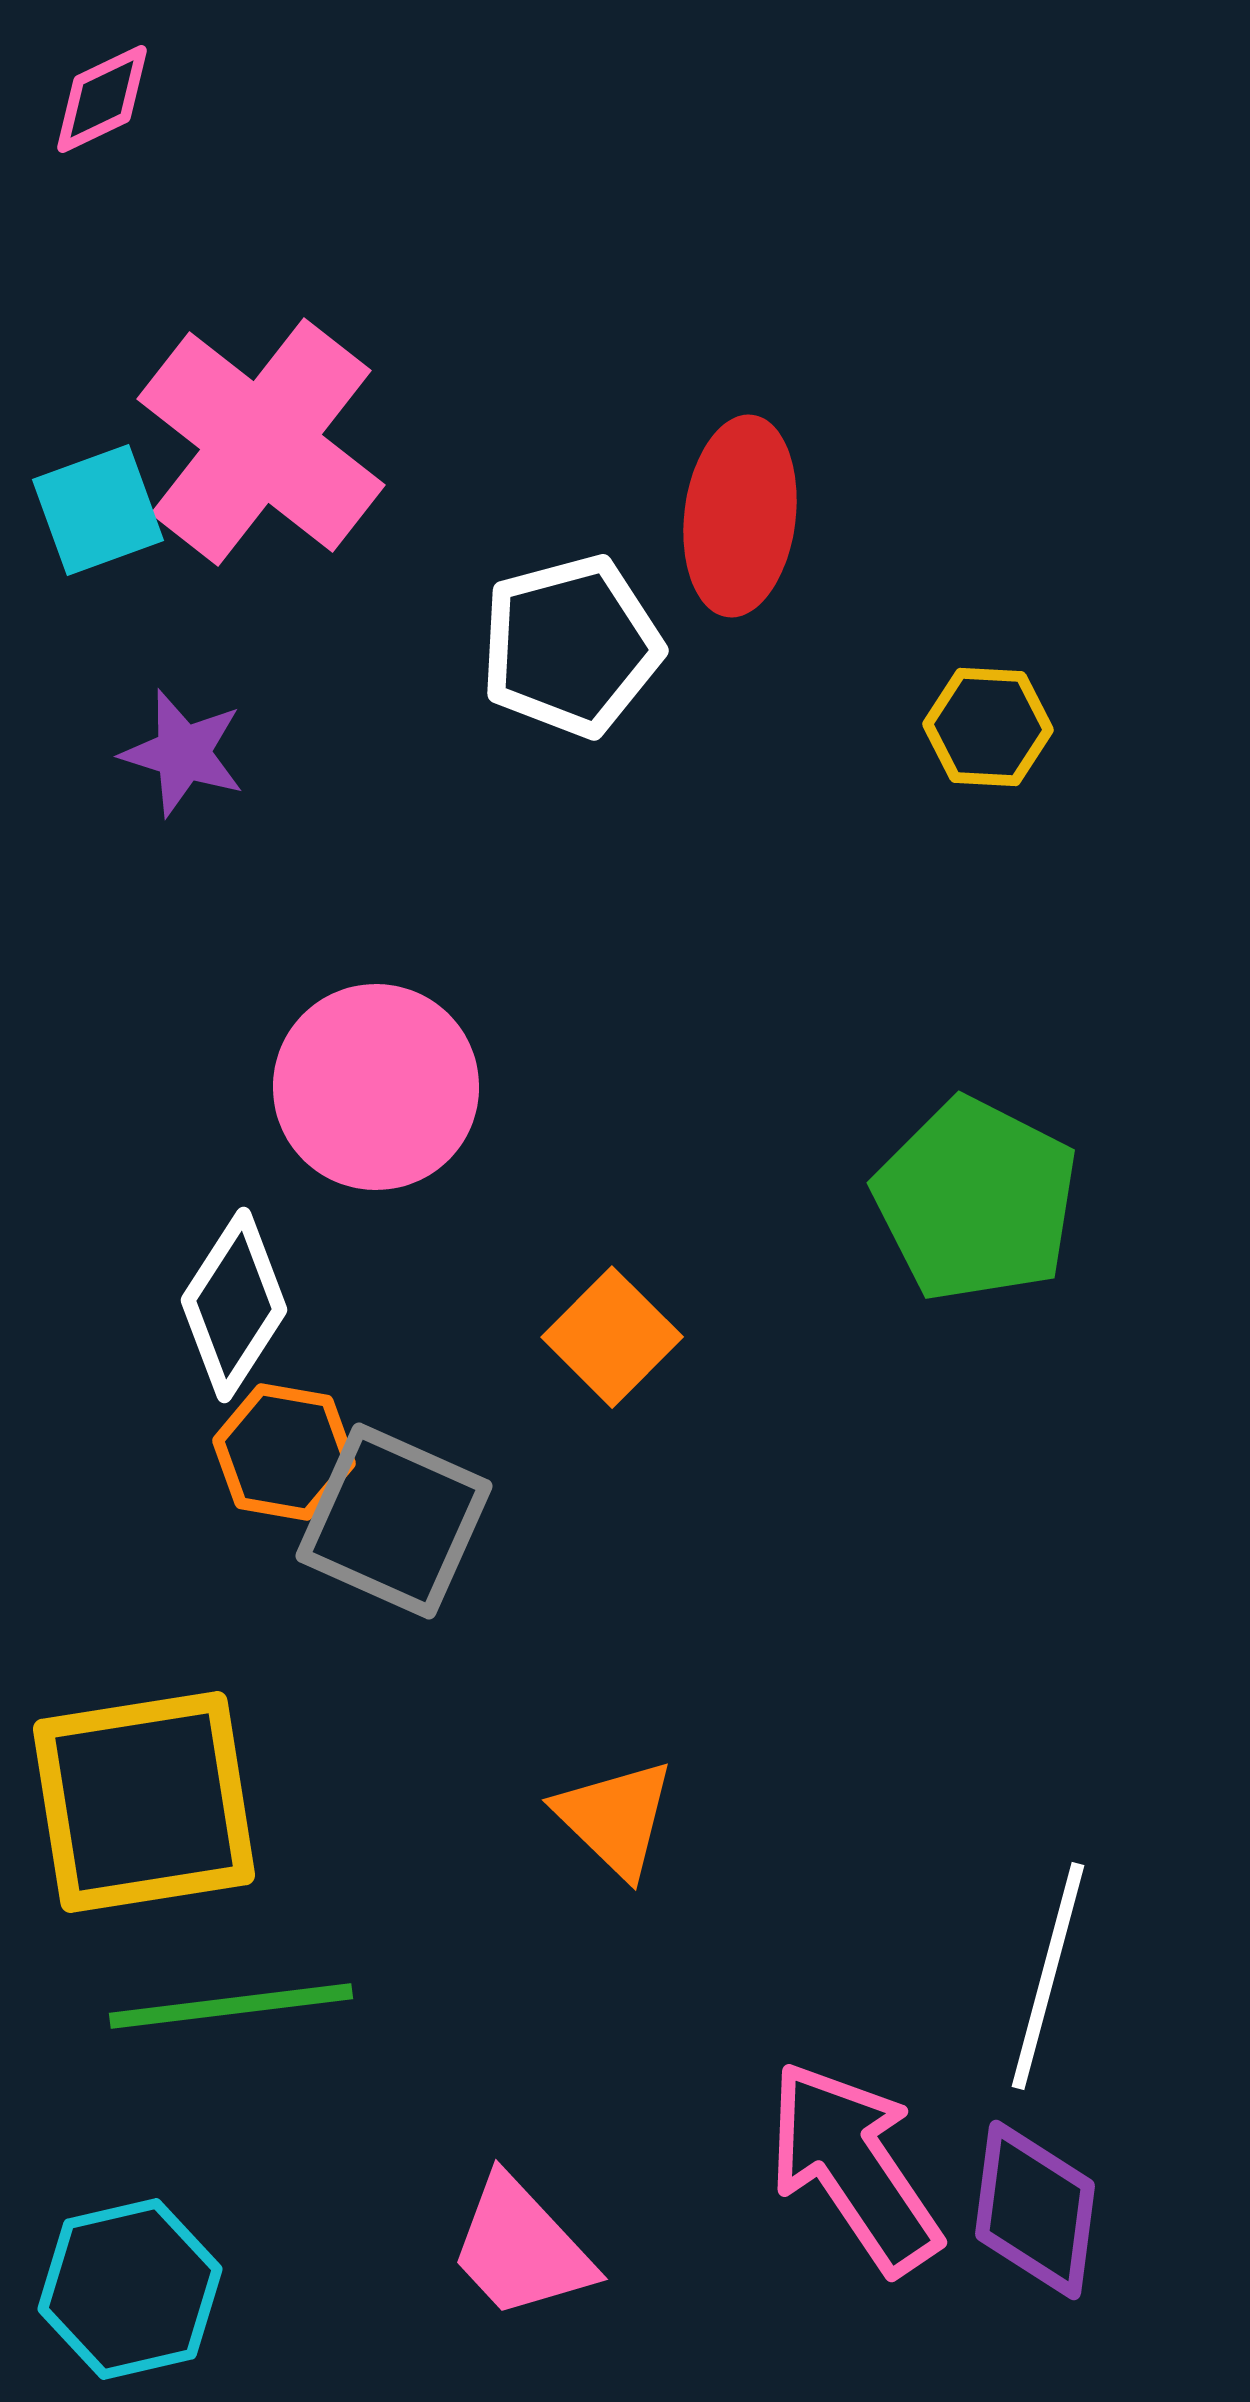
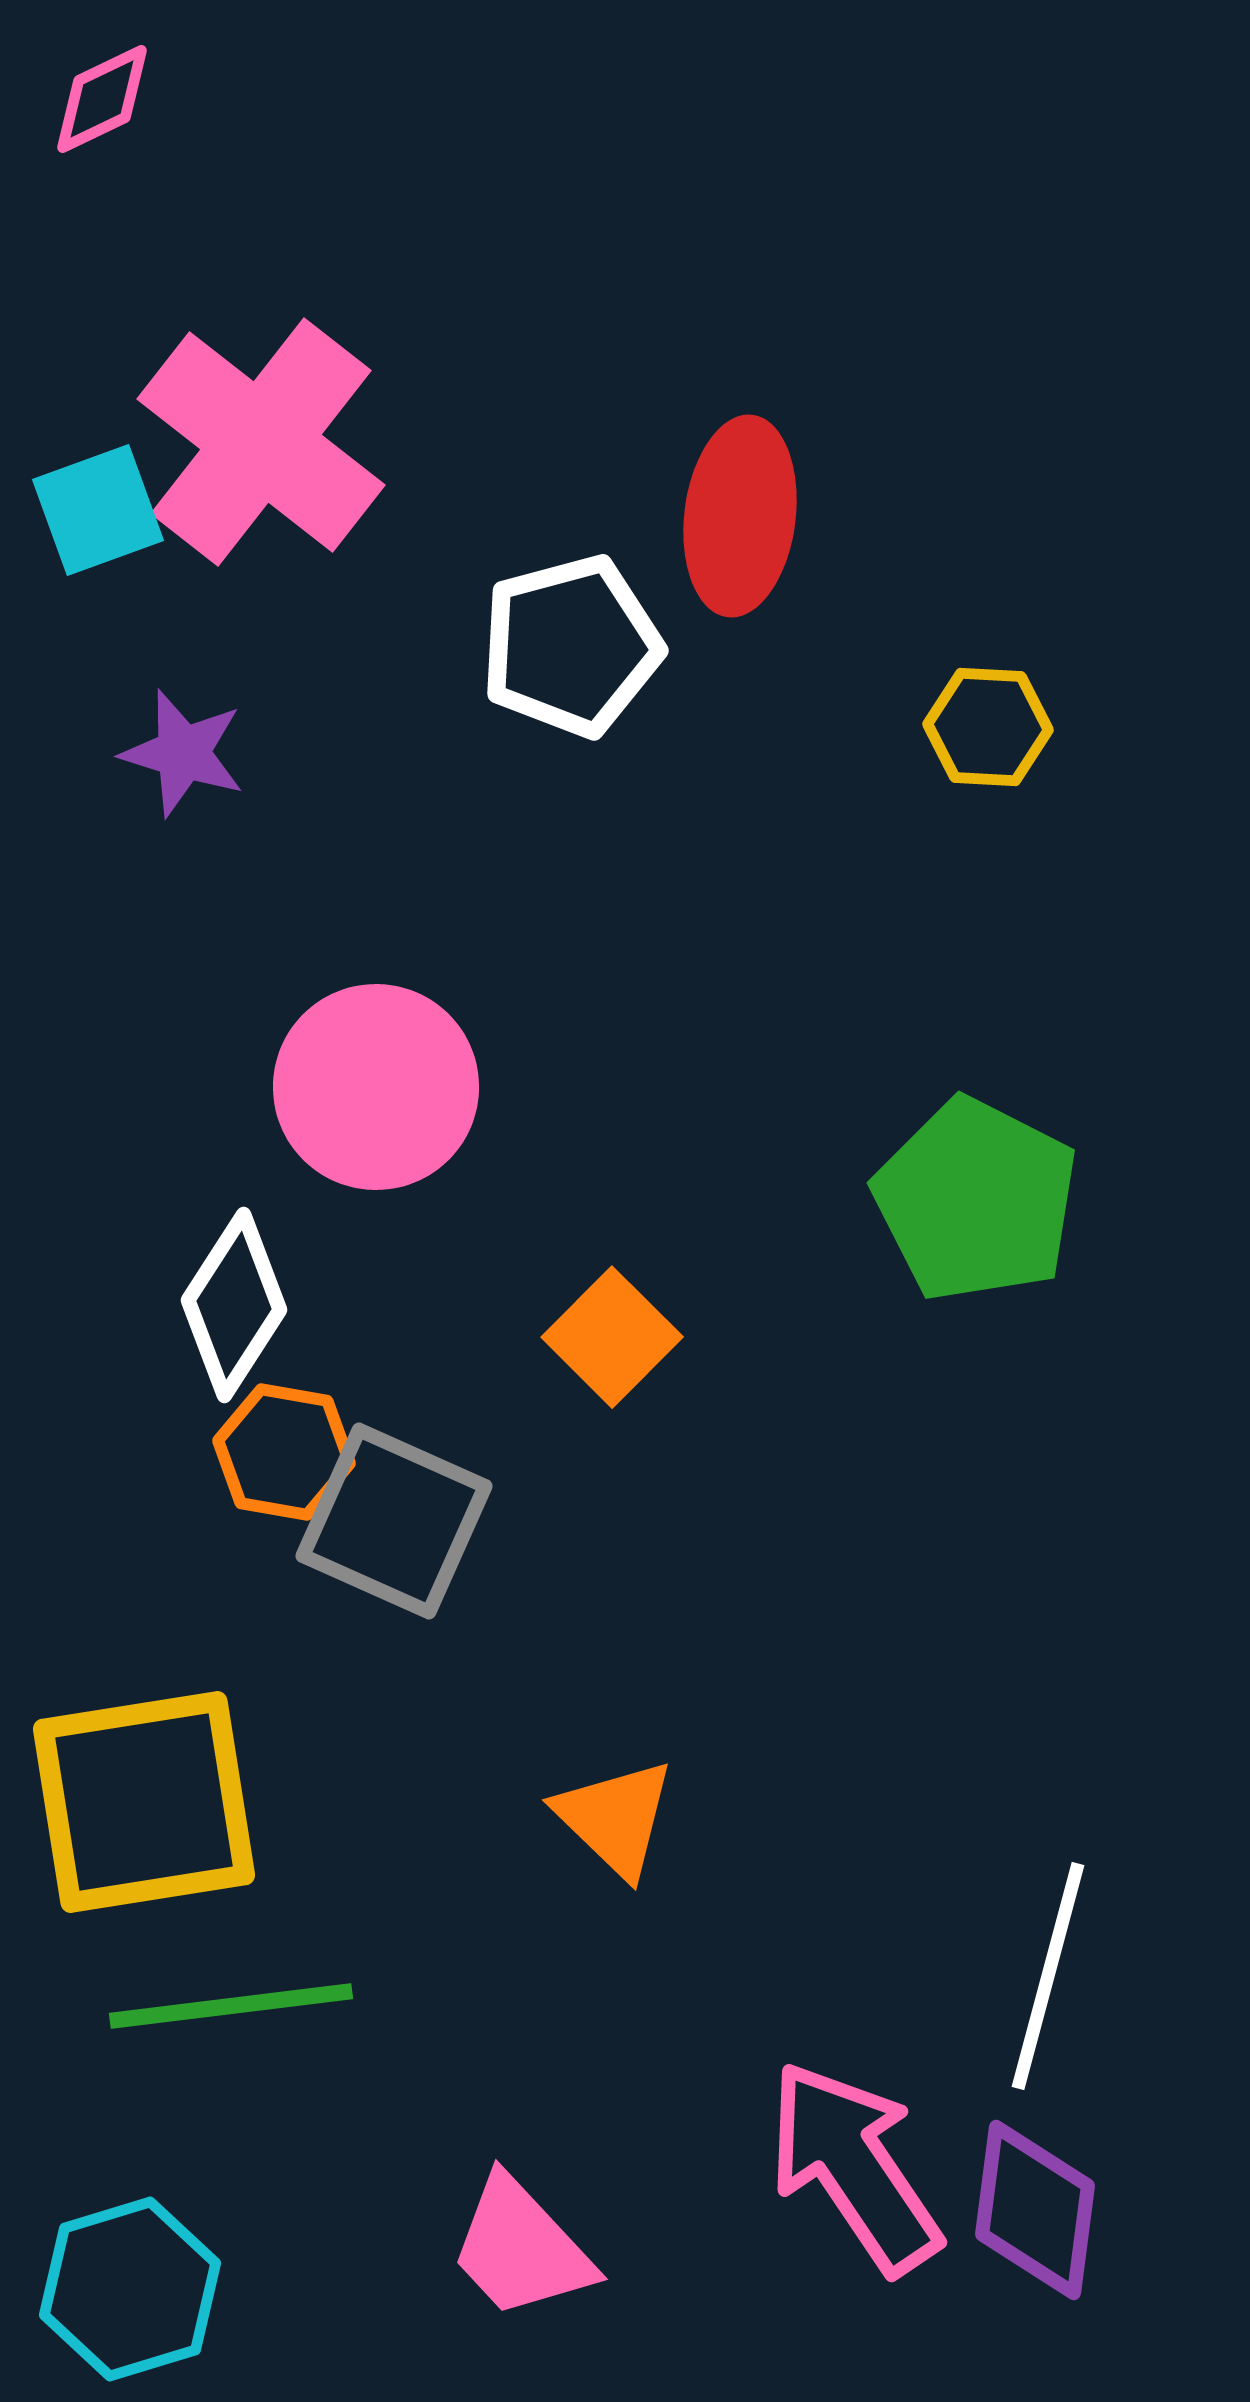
cyan hexagon: rotated 4 degrees counterclockwise
